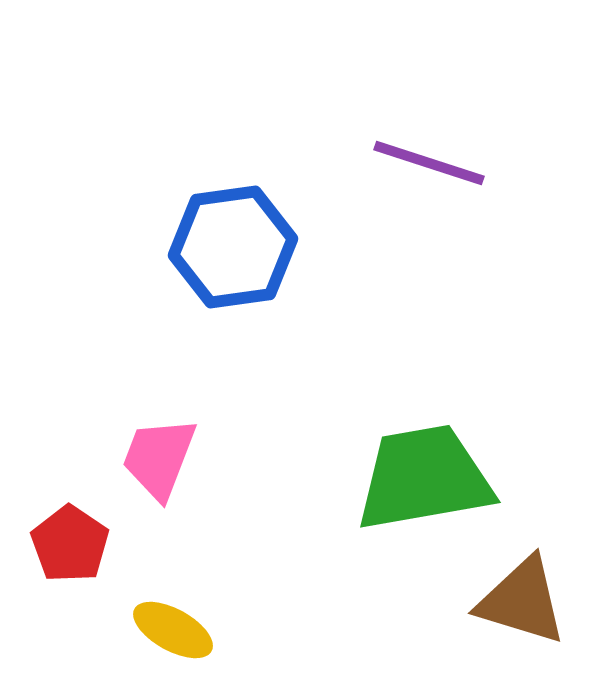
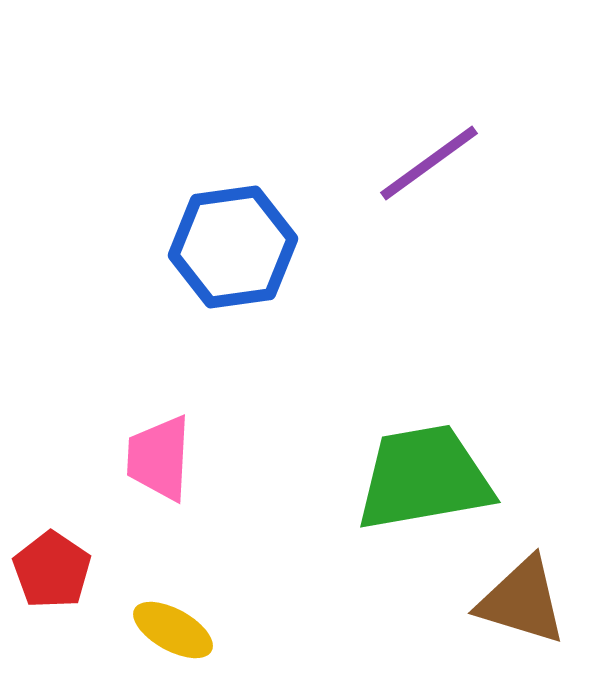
purple line: rotated 54 degrees counterclockwise
pink trapezoid: rotated 18 degrees counterclockwise
red pentagon: moved 18 px left, 26 px down
